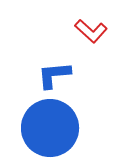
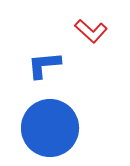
blue L-shape: moved 10 px left, 10 px up
